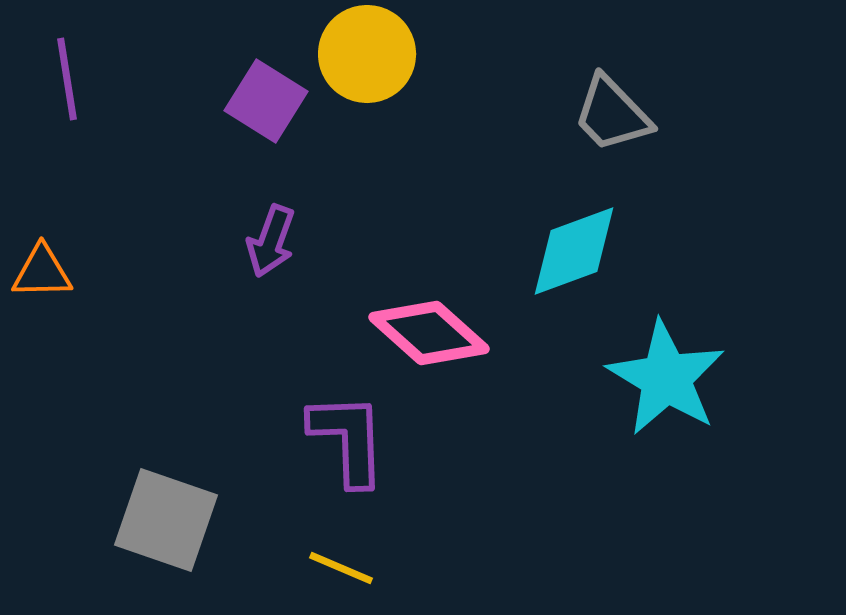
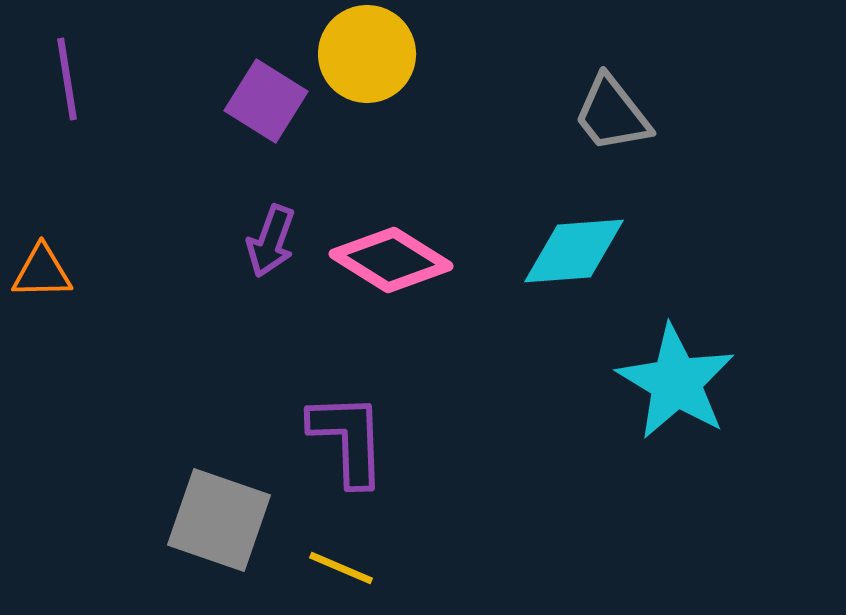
gray trapezoid: rotated 6 degrees clockwise
cyan diamond: rotated 16 degrees clockwise
pink diamond: moved 38 px left, 73 px up; rotated 10 degrees counterclockwise
cyan star: moved 10 px right, 4 px down
gray square: moved 53 px right
